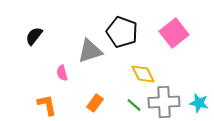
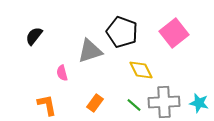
yellow diamond: moved 2 px left, 4 px up
